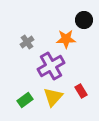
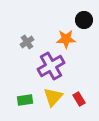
red rectangle: moved 2 px left, 8 px down
green rectangle: rotated 28 degrees clockwise
